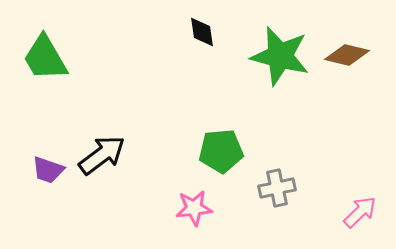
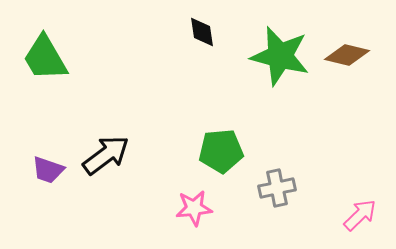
black arrow: moved 4 px right
pink arrow: moved 3 px down
